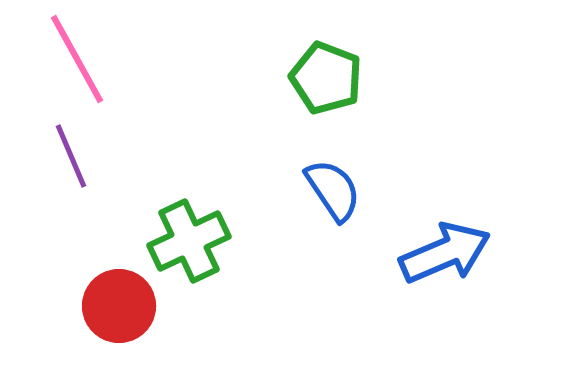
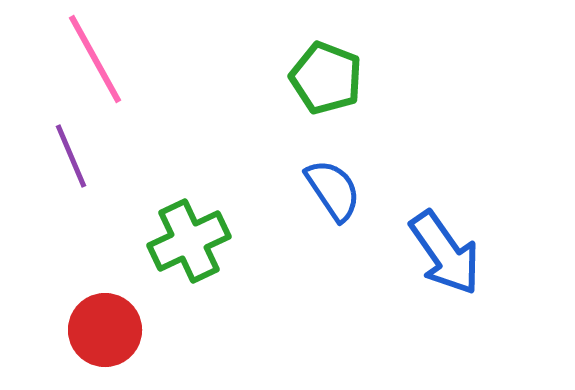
pink line: moved 18 px right
blue arrow: rotated 78 degrees clockwise
red circle: moved 14 px left, 24 px down
